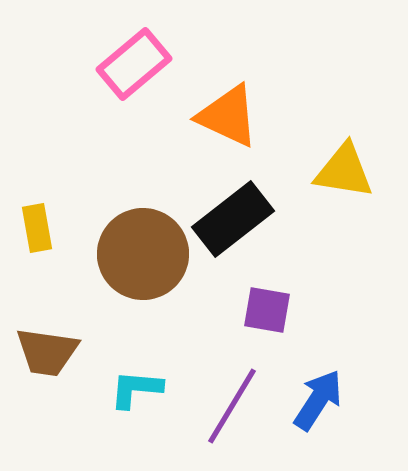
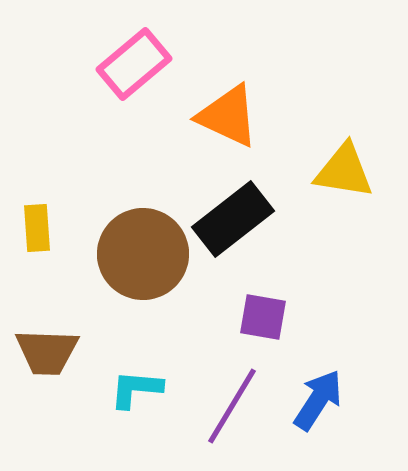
yellow rectangle: rotated 6 degrees clockwise
purple square: moved 4 px left, 7 px down
brown trapezoid: rotated 6 degrees counterclockwise
